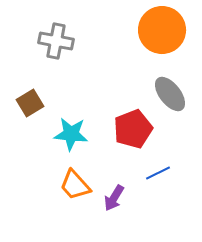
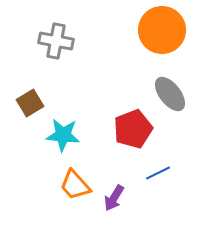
cyan star: moved 8 px left, 1 px down
